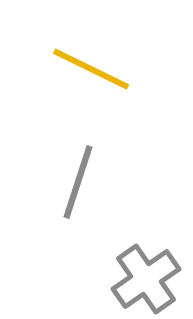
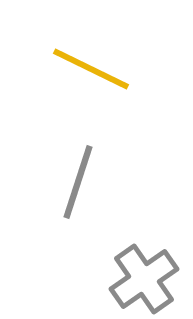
gray cross: moved 2 px left
